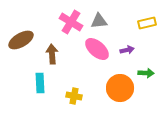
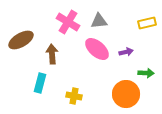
pink cross: moved 3 px left
purple arrow: moved 1 px left, 2 px down
cyan rectangle: rotated 18 degrees clockwise
orange circle: moved 6 px right, 6 px down
